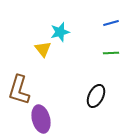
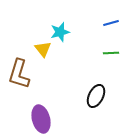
brown L-shape: moved 16 px up
